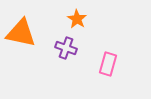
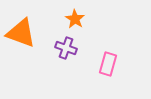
orange star: moved 2 px left
orange triangle: rotated 8 degrees clockwise
